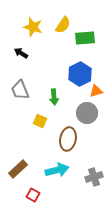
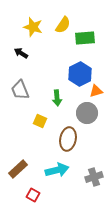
green arrow: moved 3 px right, 1 px down
